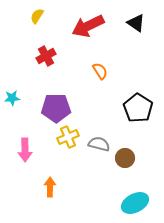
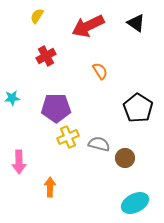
pink arrow: moved 6 px left, 12 px down
